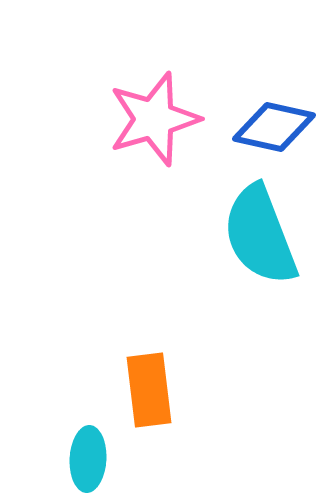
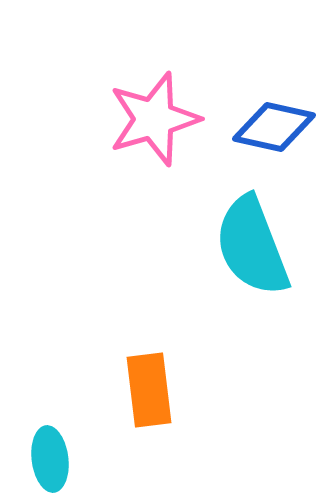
cyan semicircle: moved 8 px left, 11 px down
cyan ellipse: moved 38 px left; rotated 10 degrees counterclockwise
